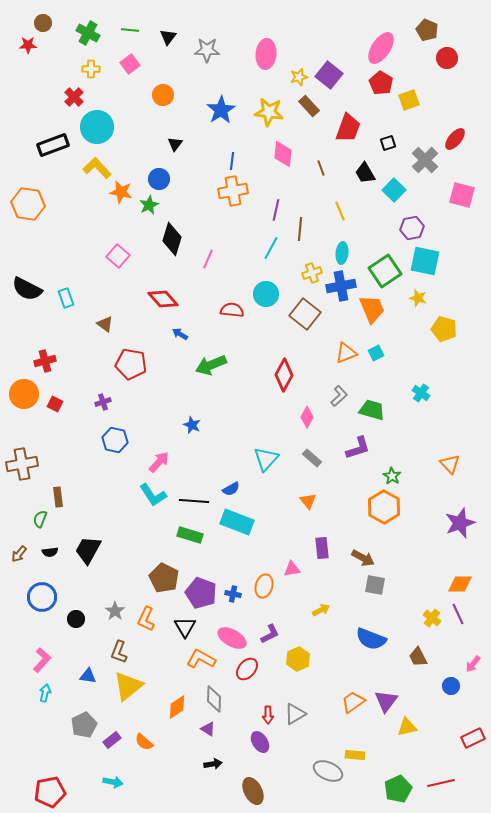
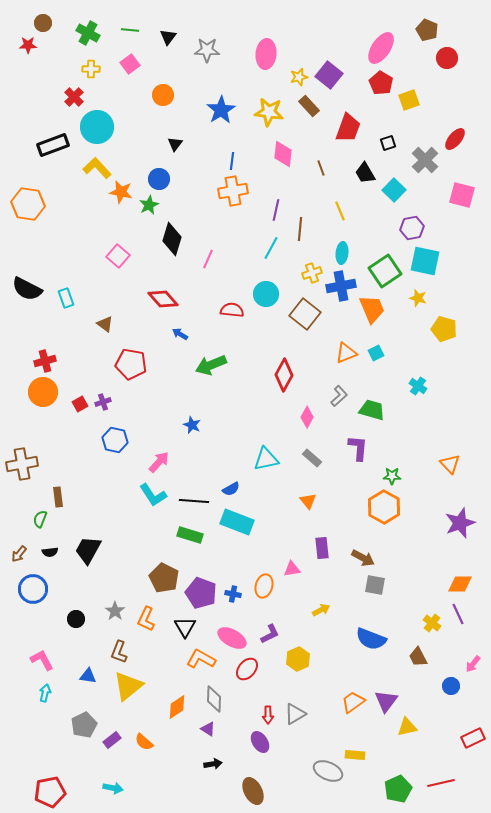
cyan cross at (421, 393): moved 3 px left, 7 px up
orange circle at (24, 394): moved 19 px right, 2 px up
red square at (55, 404): moved 25 px right; rotated 35 degrees clockwise
purple L-shape at (358, 448): rotated 68 degrees counterclockwise
cyan triangle at (266, 459): rotated 36 degrees clockwise
green star at (392, 476): rotated 30 degrees counterclockwise
blue circle at (42, 597): moved 9 px left, 8 px up
yellow cross at (432, 618): moved 5 px down
pink L-shape at (42, 660): rotated 70 degrees counterclockwise
cyan arrow at (113, 782): moved 6 px down
